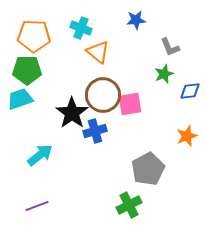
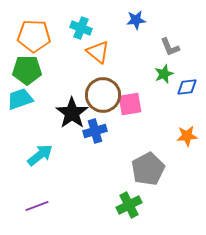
blue diamond: moved 3 px left, 4 px up
orange star: rotated 15 degrees clockwise
